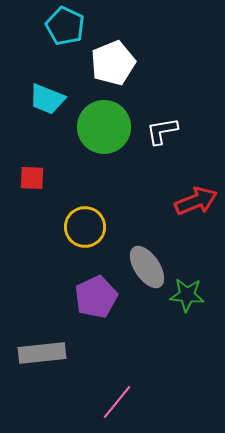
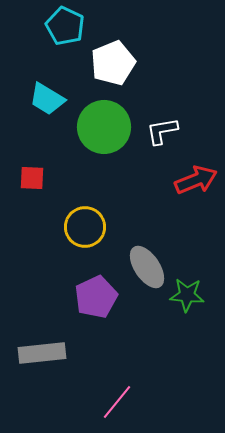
cyan trapezoid: rotated 9 degrees clockwise
red arrow: moved 21 px up
